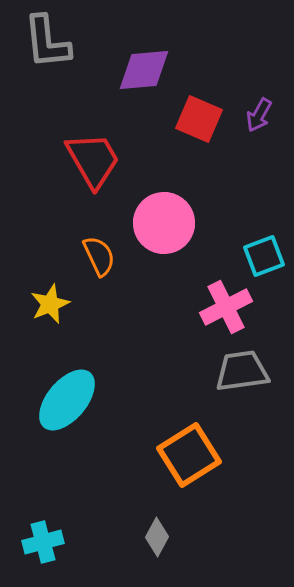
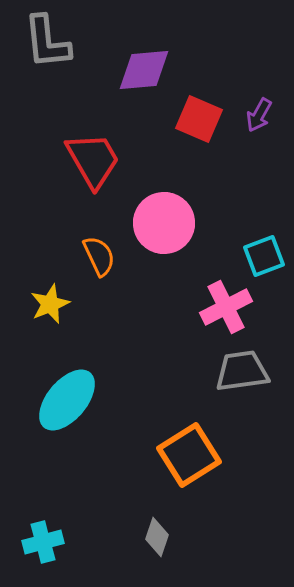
gray diamond: rotated 9 degrees counterclockwise
